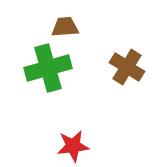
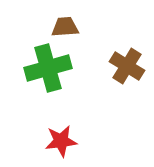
brown cross: moved 1 px up
red star: moved 12 px left, 5 px up
